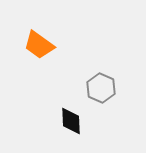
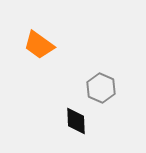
black diamond: moved 5 px right
